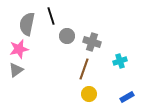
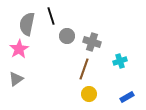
pink star: rotated 18 degrees counterclockwise
gray triangle: moved 9 px down
